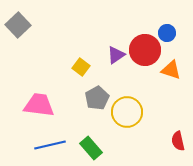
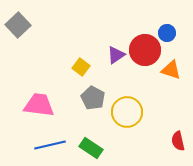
gray pentagon: moved 4 px left; rotated 15 degrees counterclockwise
green rectangle: rotated 15 degrees counterclockwise
